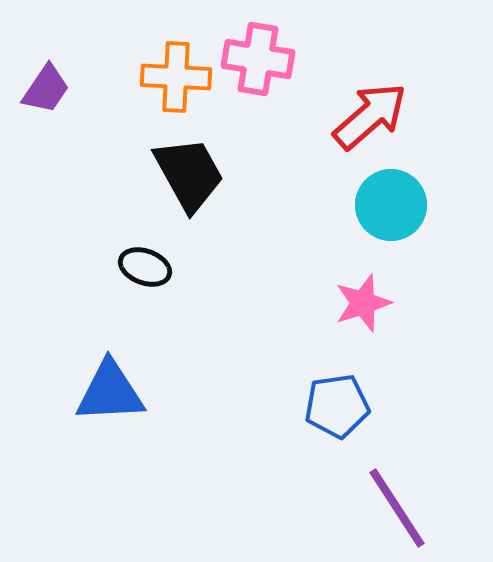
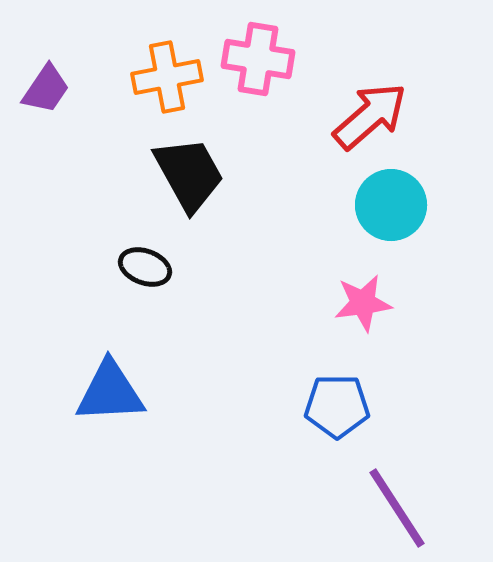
orange cross: moved 9 px left; rotated 14 degrees counterclockwise
pink star: rotated 10 degrees clockwise
blue pentagon: rotated 8 degrees clockwise
